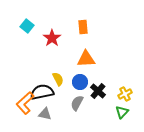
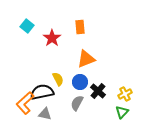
orange rectangle: moved 3 px left
orange triangle: rotated 18 degrees counterclockwise
